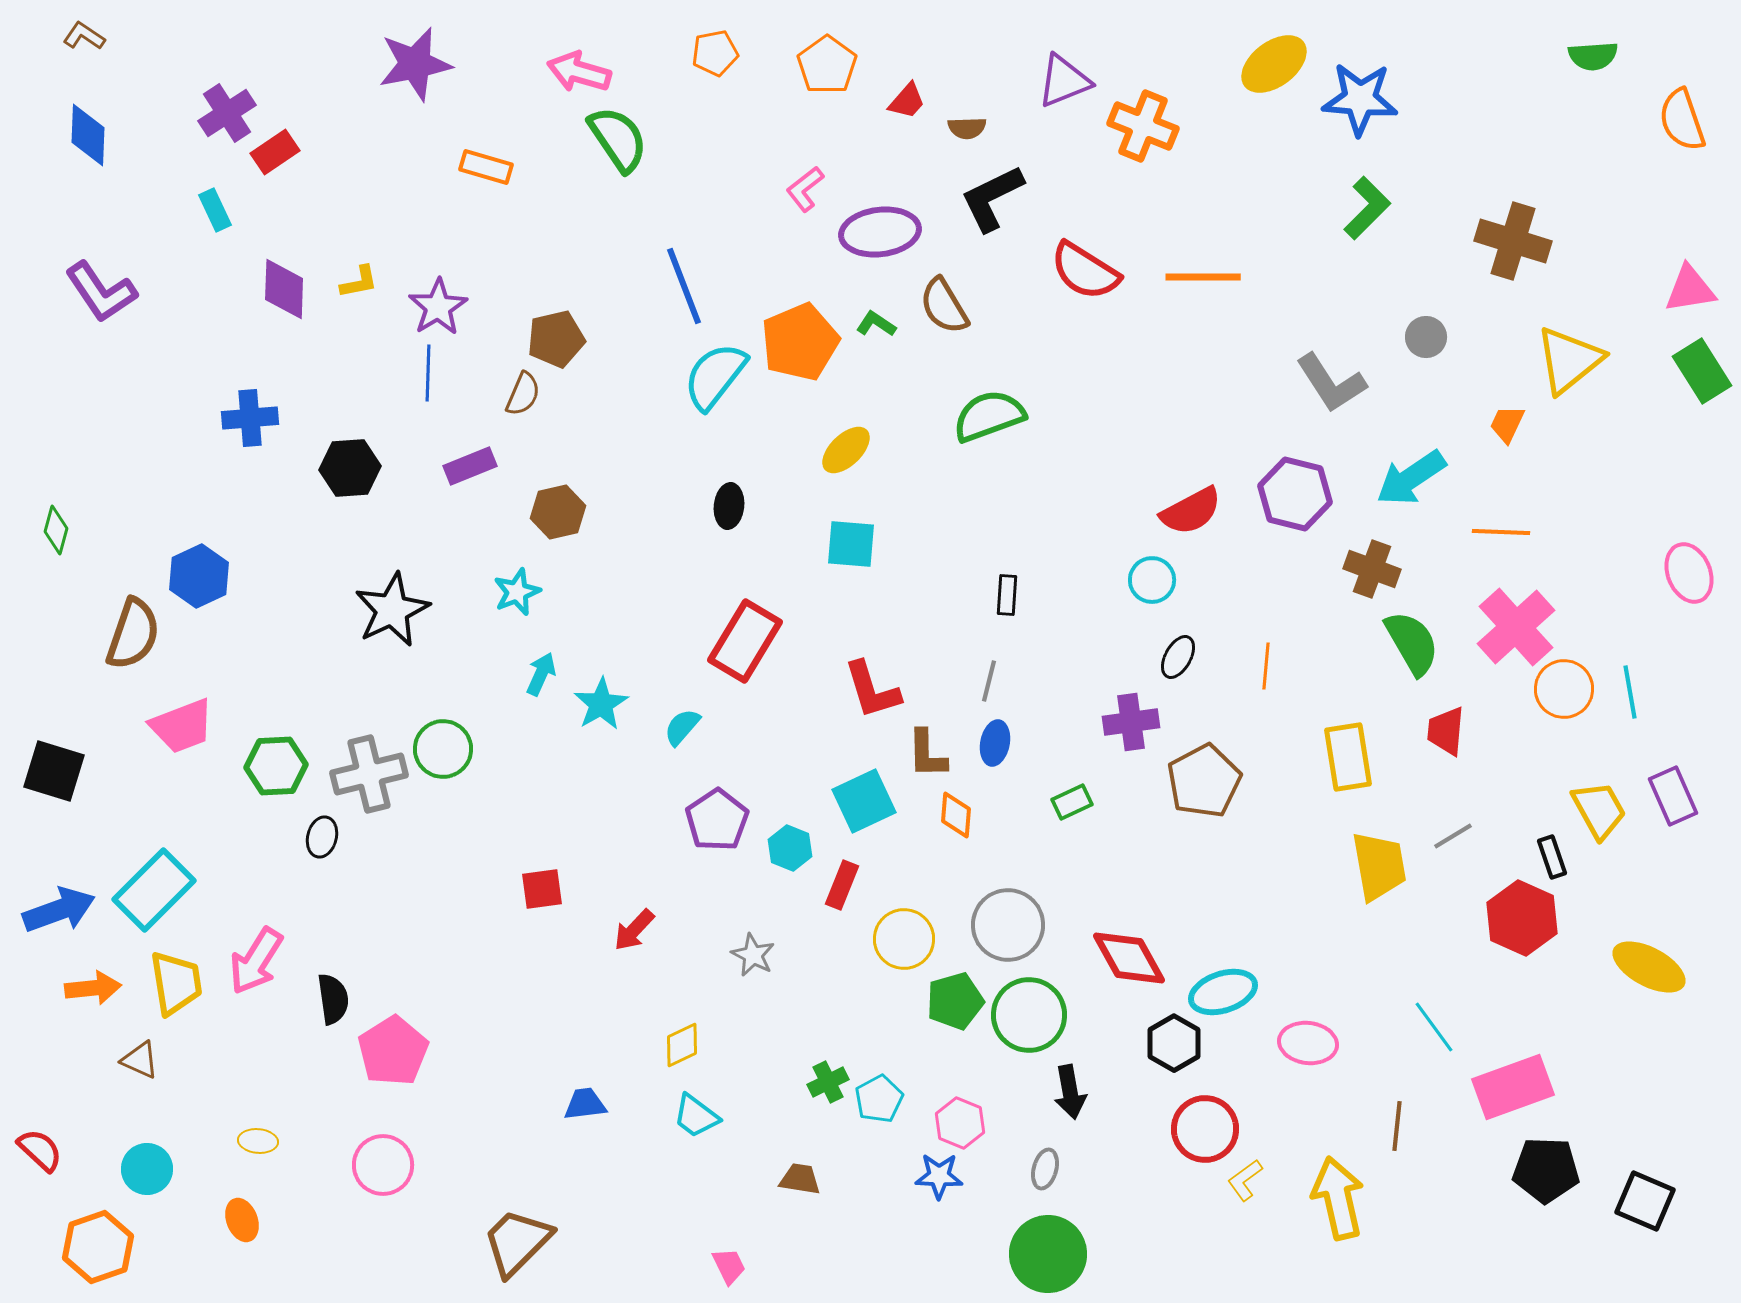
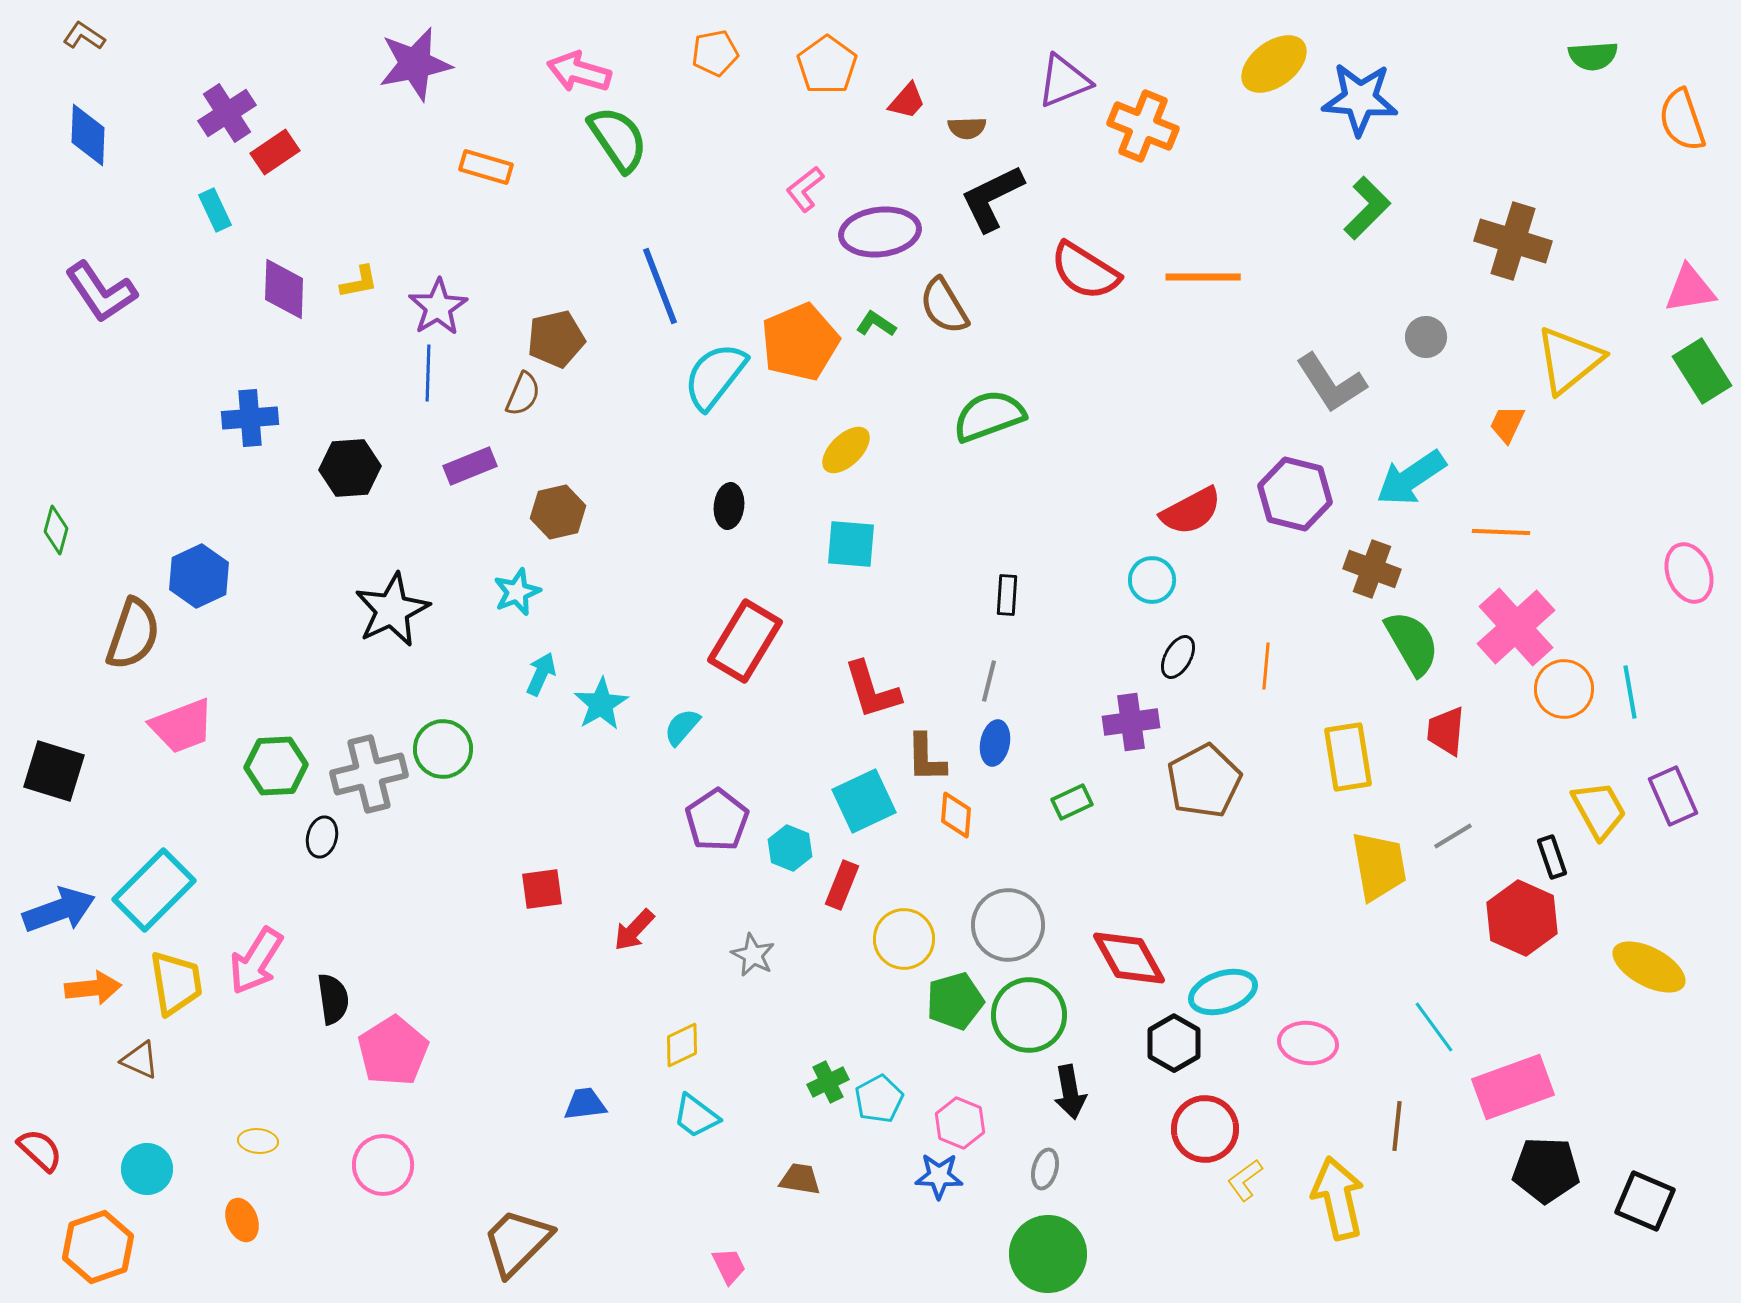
blue line at (684, 286): moved 24 px left
brown L-shape at (927, 754): moved 1 px left, 4 px down
